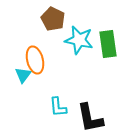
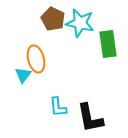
cyan star: moved 1 px right, 17 px up
orange ellipse: moved 1 px right, 1 px up
